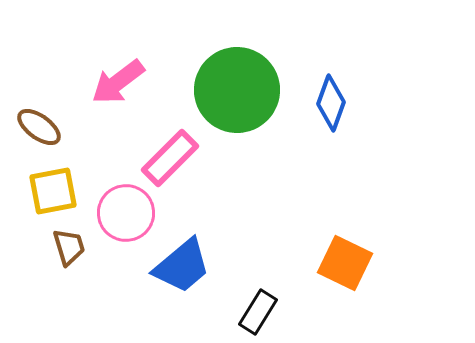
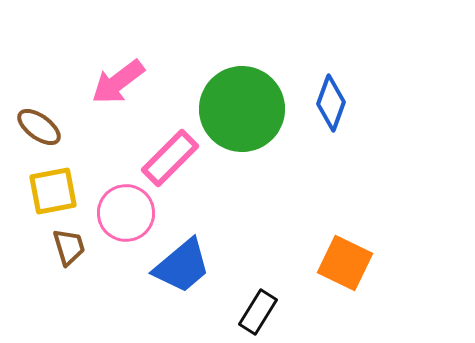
green circle: moved 5 px right, 19 px down
